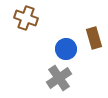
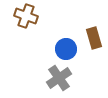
brown cross: moved 2 px up
